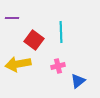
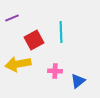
purple line: rotated 24 degrees counterclockwise
red square: rotated 24 degrees clockwise
pink cross: moved 3 px left, 5 px down; rotated 16 degrees clockwise
